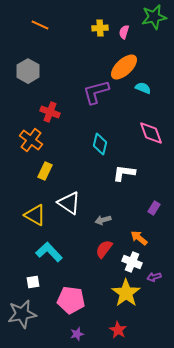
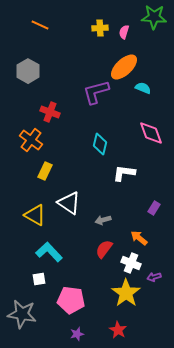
green star: rotated 15 degrees clockwise
white cross: moved 1 px left, 1 px down
white square: moved 6 px right, 3 px up
gray star: rotated 20 degrees clockwise
